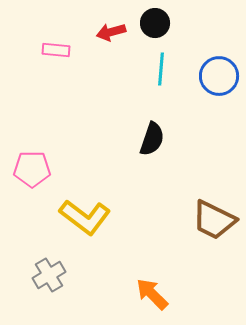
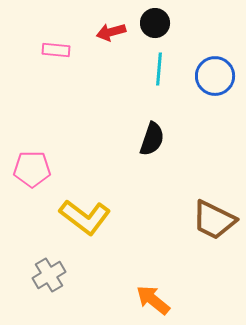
cyan line: moved 2 px left
blue circle: moved 4 px left
orange arrow: moved 1 px right, 6 px down; rotated 6 degrees counterclockwise
